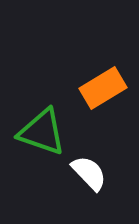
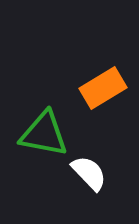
green triangle: moved 2 px right, 2 px down; rotated 8 degrees counterclockwise
